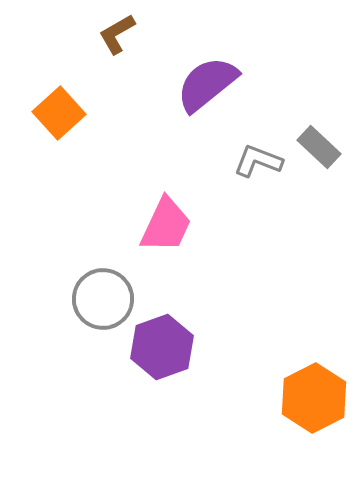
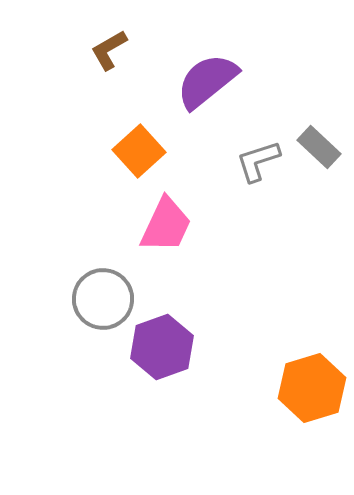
brown L-shape: moved 8 px left, 16 px down
purple semicircle: moved 3 px up
orange square: moved 80 px right, 38 px down
gray L-shape: rotated 39 degrees counterclockwise
orange hexagon: moved 2 px left, 10 px up; rotated 10 degrees clockwise
